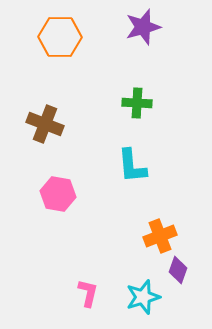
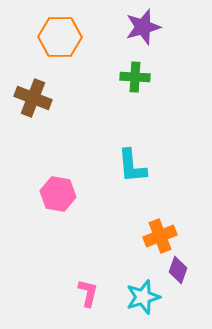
green cross: moved 2 px left, 26 px up
brown cross: moved 12 px left, 26 px up
